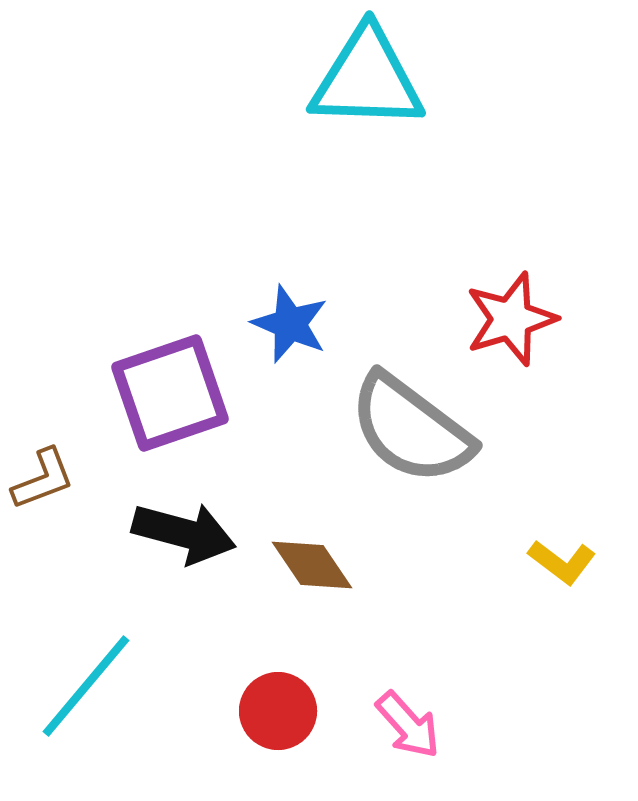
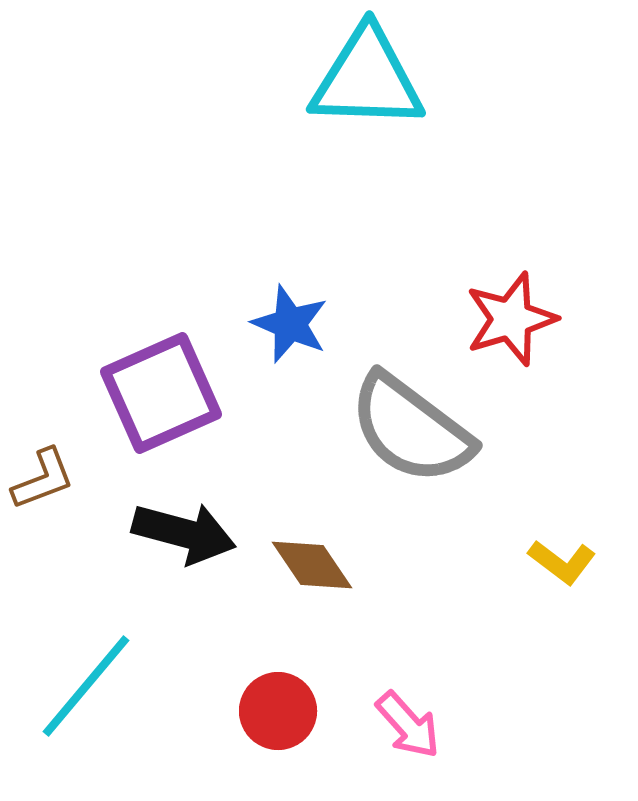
purple square: moved 9 px left; rotated 5 degrees counterclockwise
